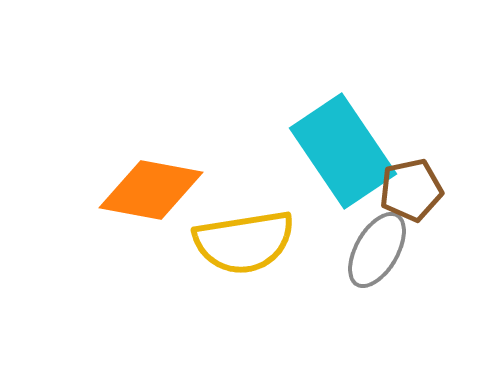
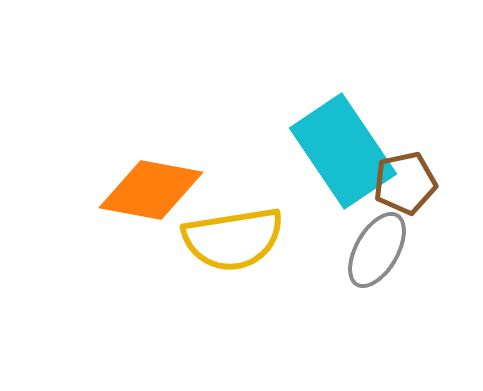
brown pentagon: moved 6 px left, 7 px up
yellow semicircle: moved 11 px left, 3 px up
